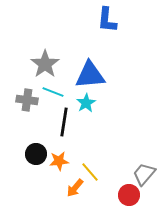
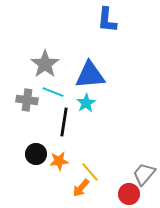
orange arrow: moved 6 px right
red circle: moved 1 px up
